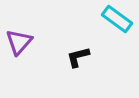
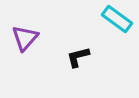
purple triangle: moved 6 px right, 4 px up
